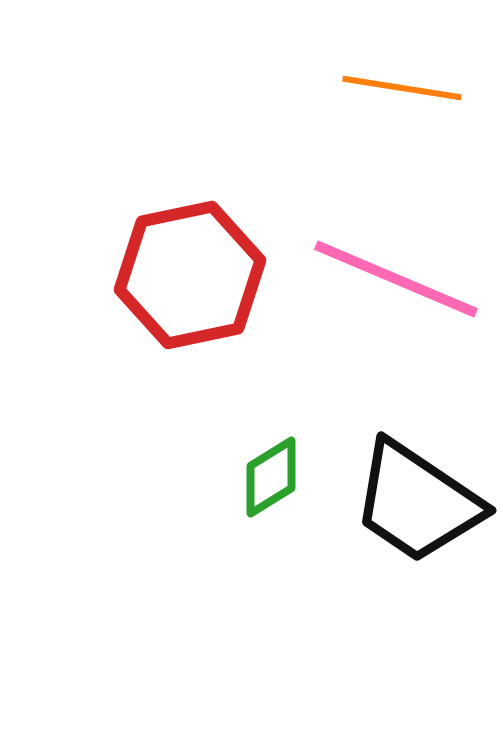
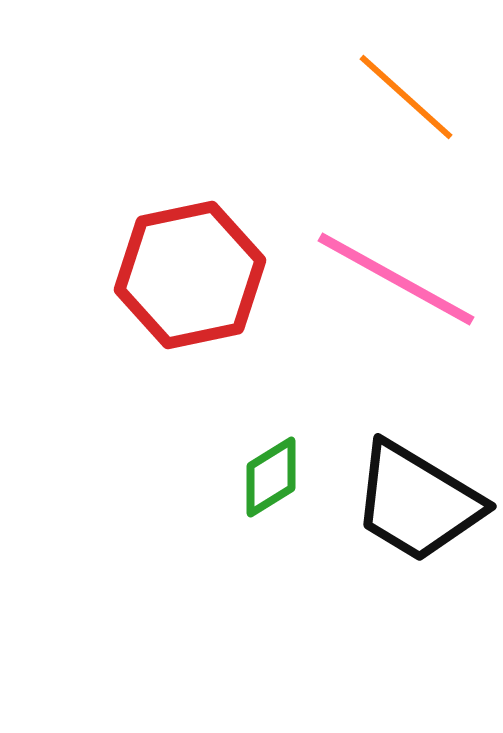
orange line: moved 4 px right, 9 px down; rotated 33 degrees clockwise
pink line: rotated 6 degrees clockwise
black trapezoid: rotated 3 degrees counterclockwise
